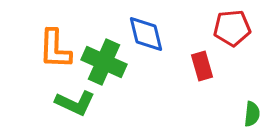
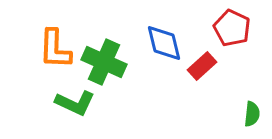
red pentagon: rotated 30 degrees clockwise
blue diamond: moved 18 px right, 9 px down
red rectangle: rotated 64 degrees clockwise
